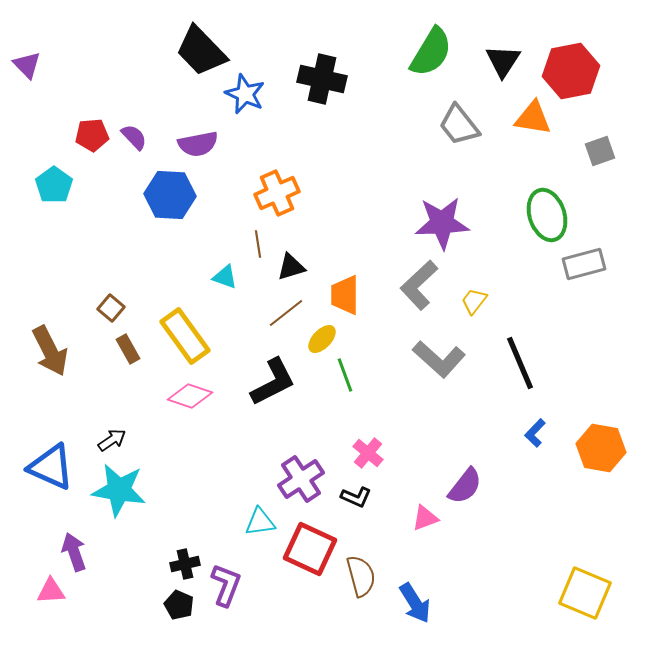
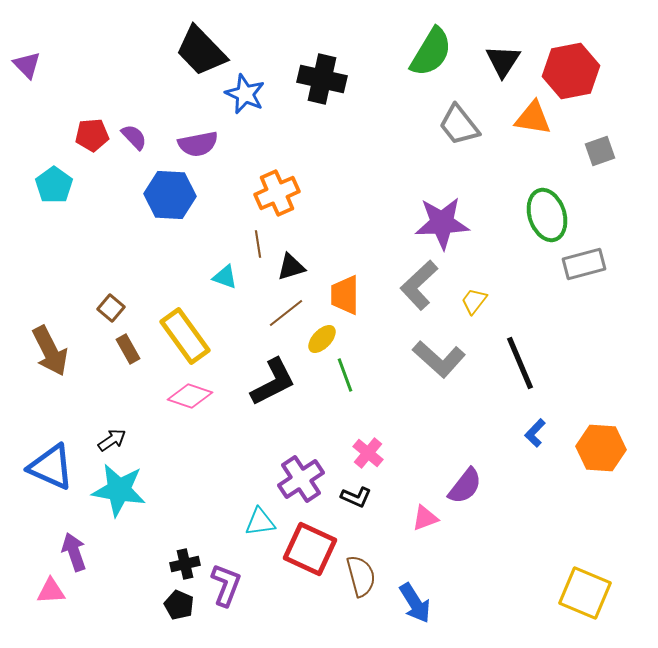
orange hexagon at (601, 448): rotated 6 degrees counterclockwise
